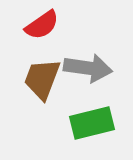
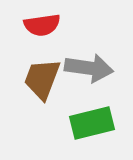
red semicircle: rotated 27 degrees clockwise
gray arrow: moved 1 px right
